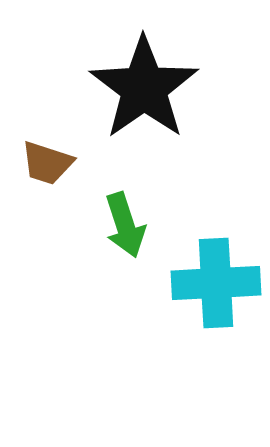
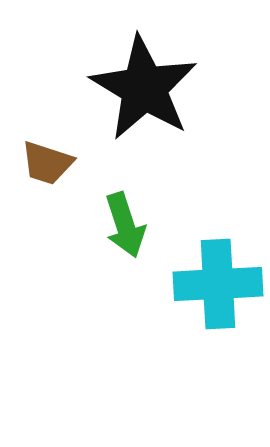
black star: rotated 6 degrees counterclockwise
cyan cross: moved 2 px right, 1 px down
